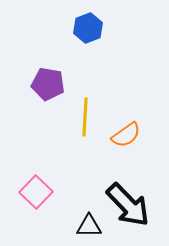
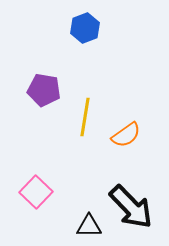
blue hexagon: moved 3 px left
purple pentagon: moved 4 px left, 6 px down
yellow line: rotated 6 degrees clockwise
black arrow: moved 3 px right, 2 px down
